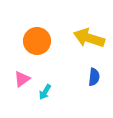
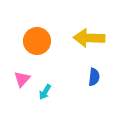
yellow arrow: rotated 16 degrees counterclockwise
pink triangle: rotated 12 degrees counterclockwise
